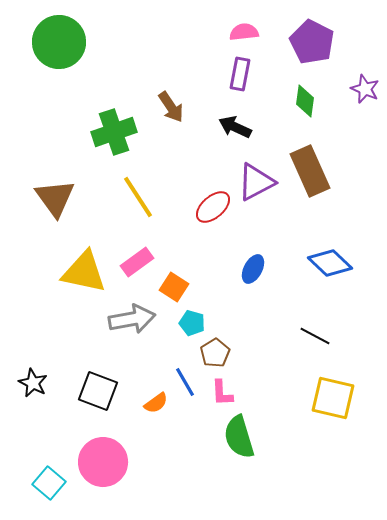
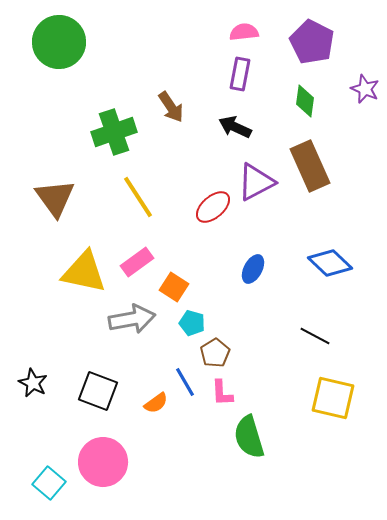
brown rectangle: moved 5 px up
green semicircle: moved 10 px right
